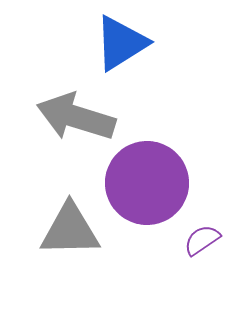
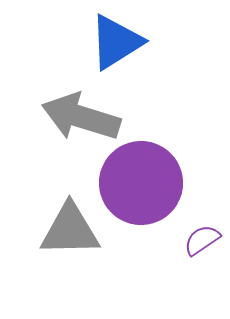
blue triangle: moved 5 px left, 1 px up
gray arrow: moved 5 px right
purple circle: moved 6 px left
